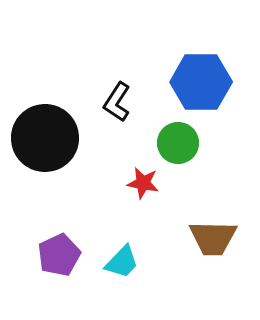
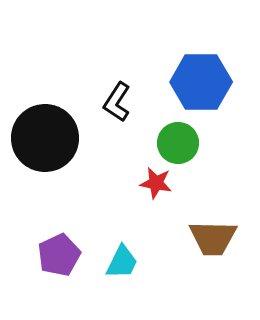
red star: moved 13 px right
cyan trapezoid: rotated 18 degrees counterclockwise
